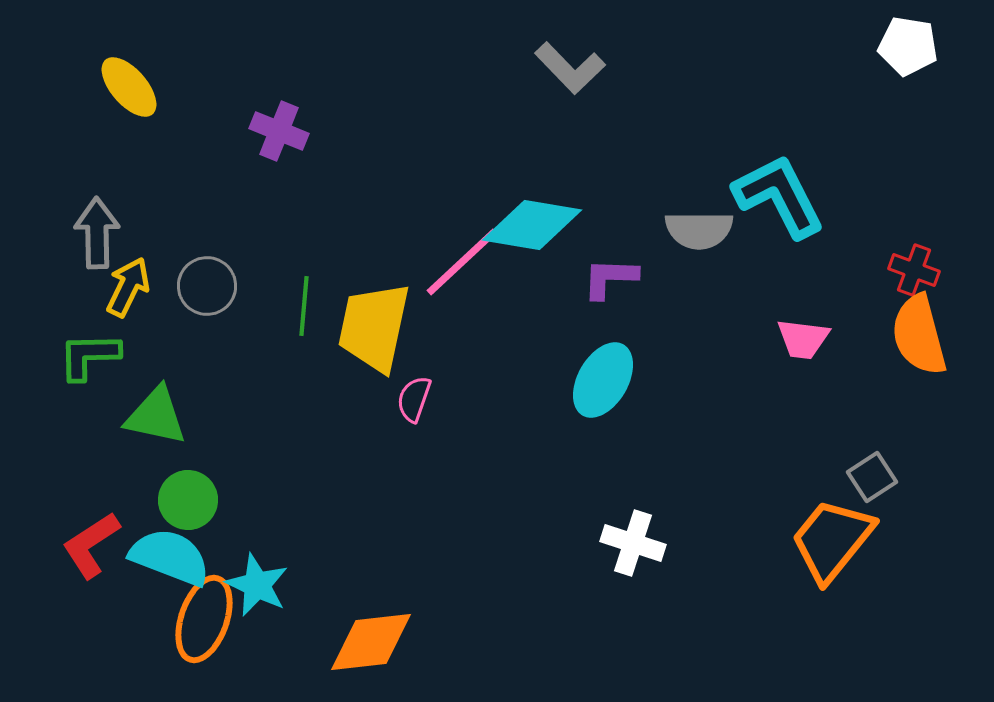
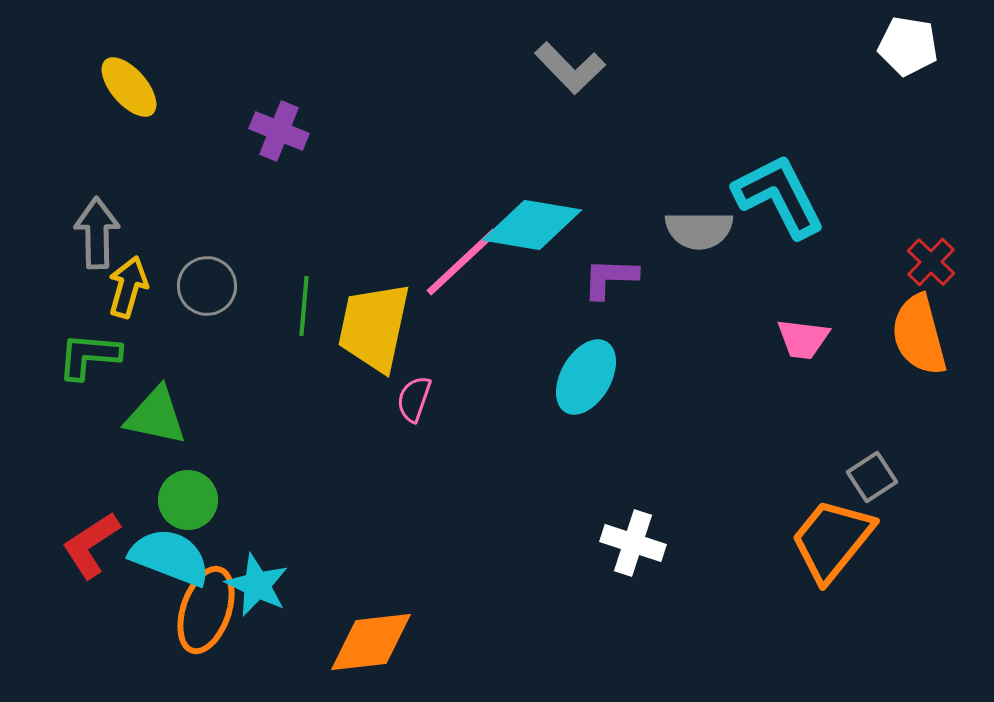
red cross: moved 17 px right, 8 px up; rotated 24 degrees clockwise
yellow arrow: rotated 10 degrees counterclockwise
green L-shape: rotated 6 degrees clockwise
cyan ellipse: moved 17 px left, 3 px up
orange ellipse: moved 2 px right, 9 px up
